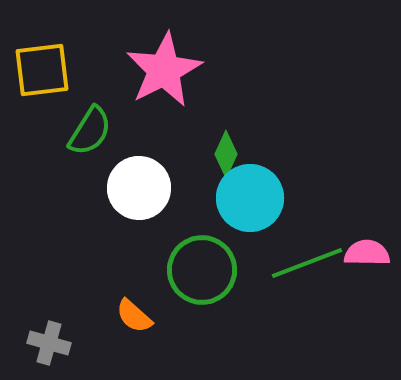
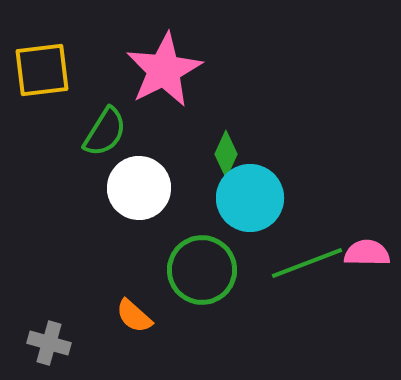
green semicircle: moved 15 px right, 1 px down
